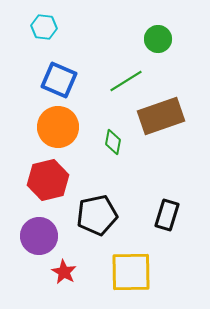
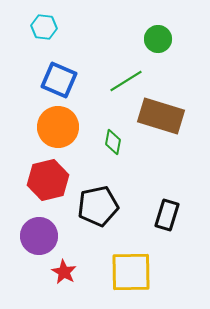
brown rectangle: rotated 36 degrees clockwise
black pentagon: moved 1 px right, 9 px up
